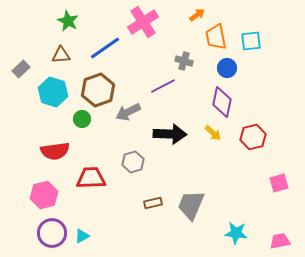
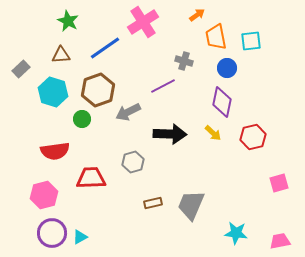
cyan triangle: moved 2 px left, 1 px down
